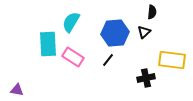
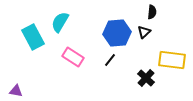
cyan semicircle: moved 11 px left
blue hexagon: moved 2 px right
cyan rectangle: moved 15 px left, 7 px up; rotated 25 degrees counterclockwise
black line: moved 2 px right
black cross: rotated 36 degrees counterclockwise
purple triangle: moved 1 px left, 1 px down
